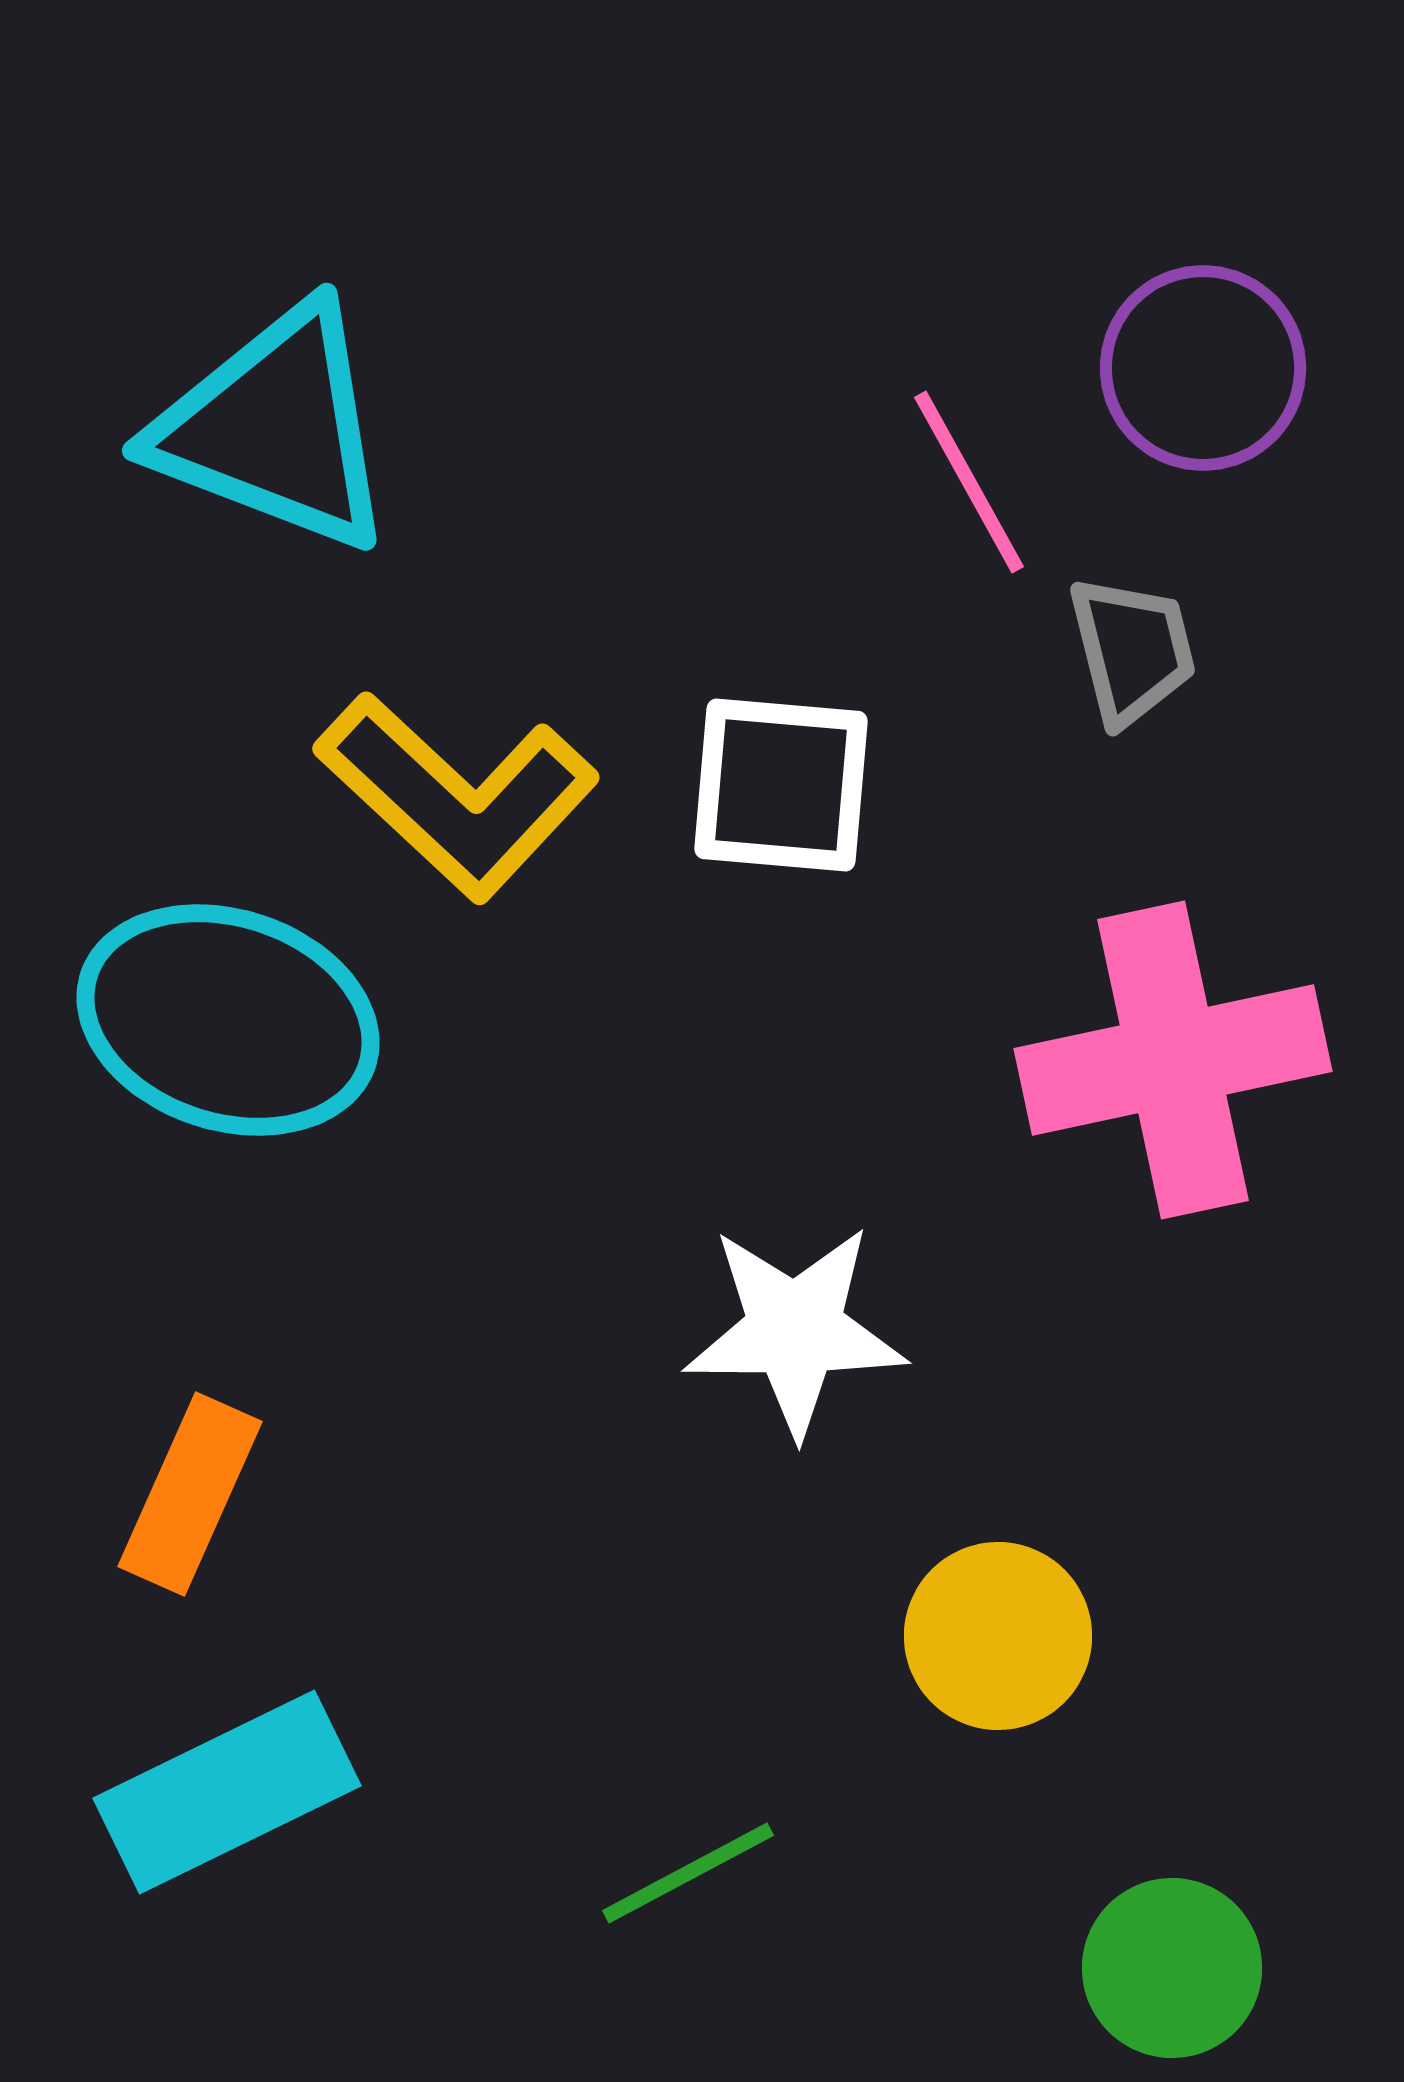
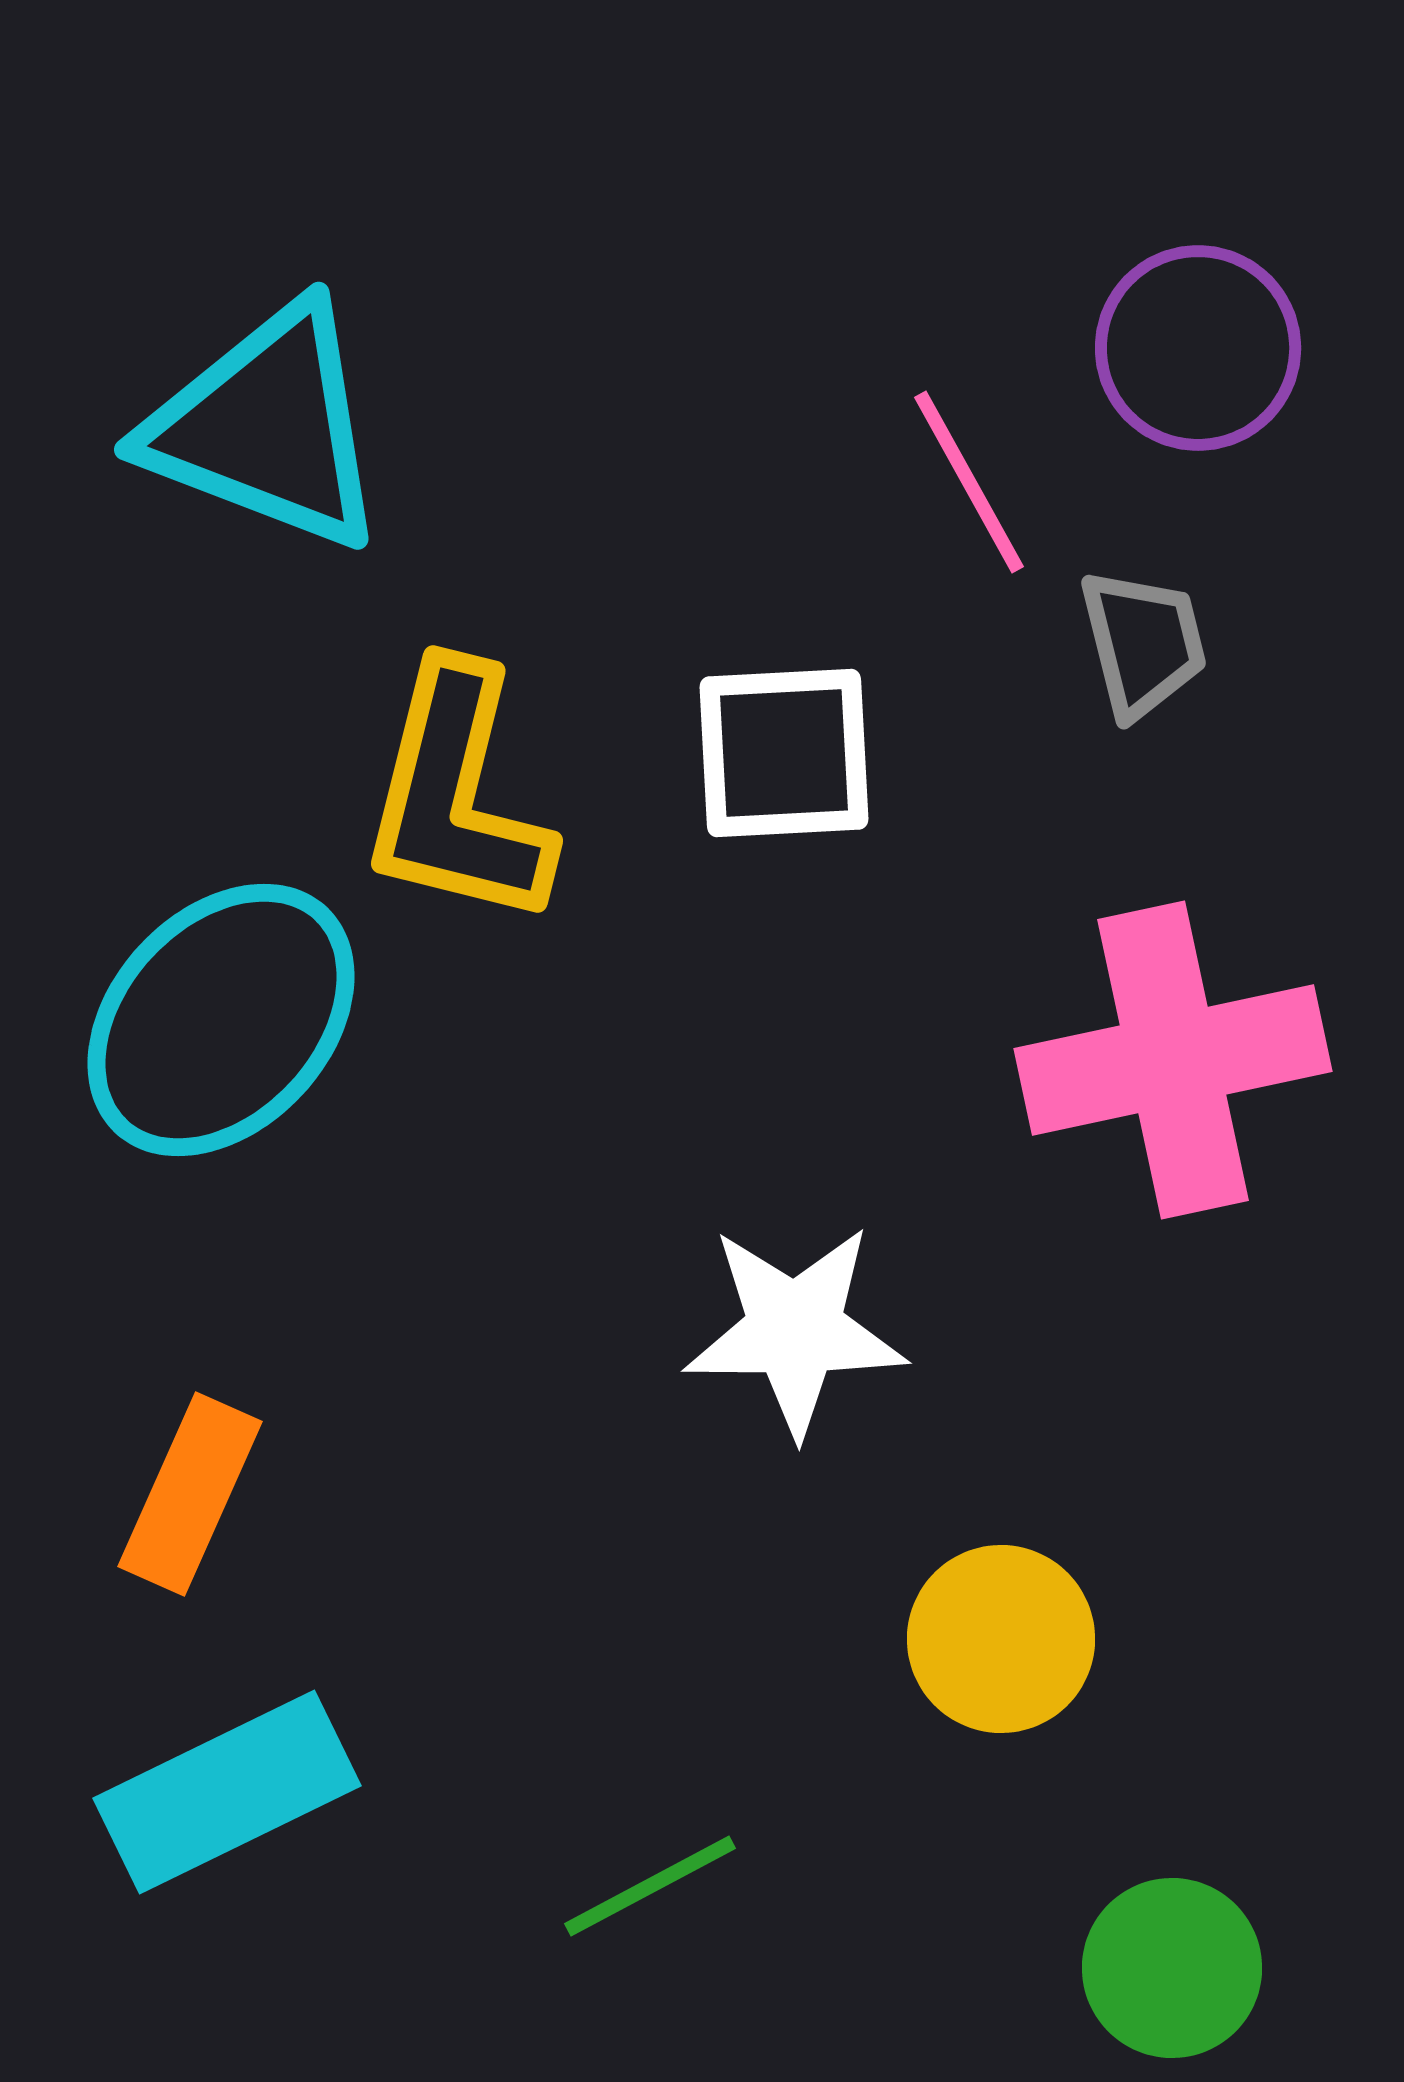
purple circle: moved 5 px left, 20 px up
cyan triangle: moved 8 px left, 1 px up
gray trapezoid: moved 11 px right, 7 px up
white square: moved 3 px right, 32 px up; rotated 8 degrees counterclockwise
yellow L-shape: rotated 61 degrees clockwise
cyan ellipse: moved 7 px left; rotated 65 degrees counterclockwise
yellow circle: moved 3 px right, 3 px down
green line: moved 38 px left, 13 px down
